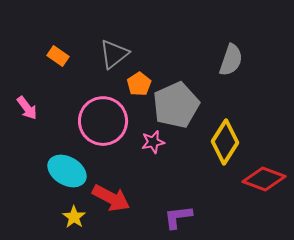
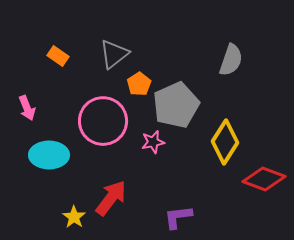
pink arrow: rotated 15 degrees clockwise
cyan ellipse: moved 18 px left, 16 px up; rotated 30 degrees counterclockwise
red arrow: rotated 81 degrees counterclockwise
